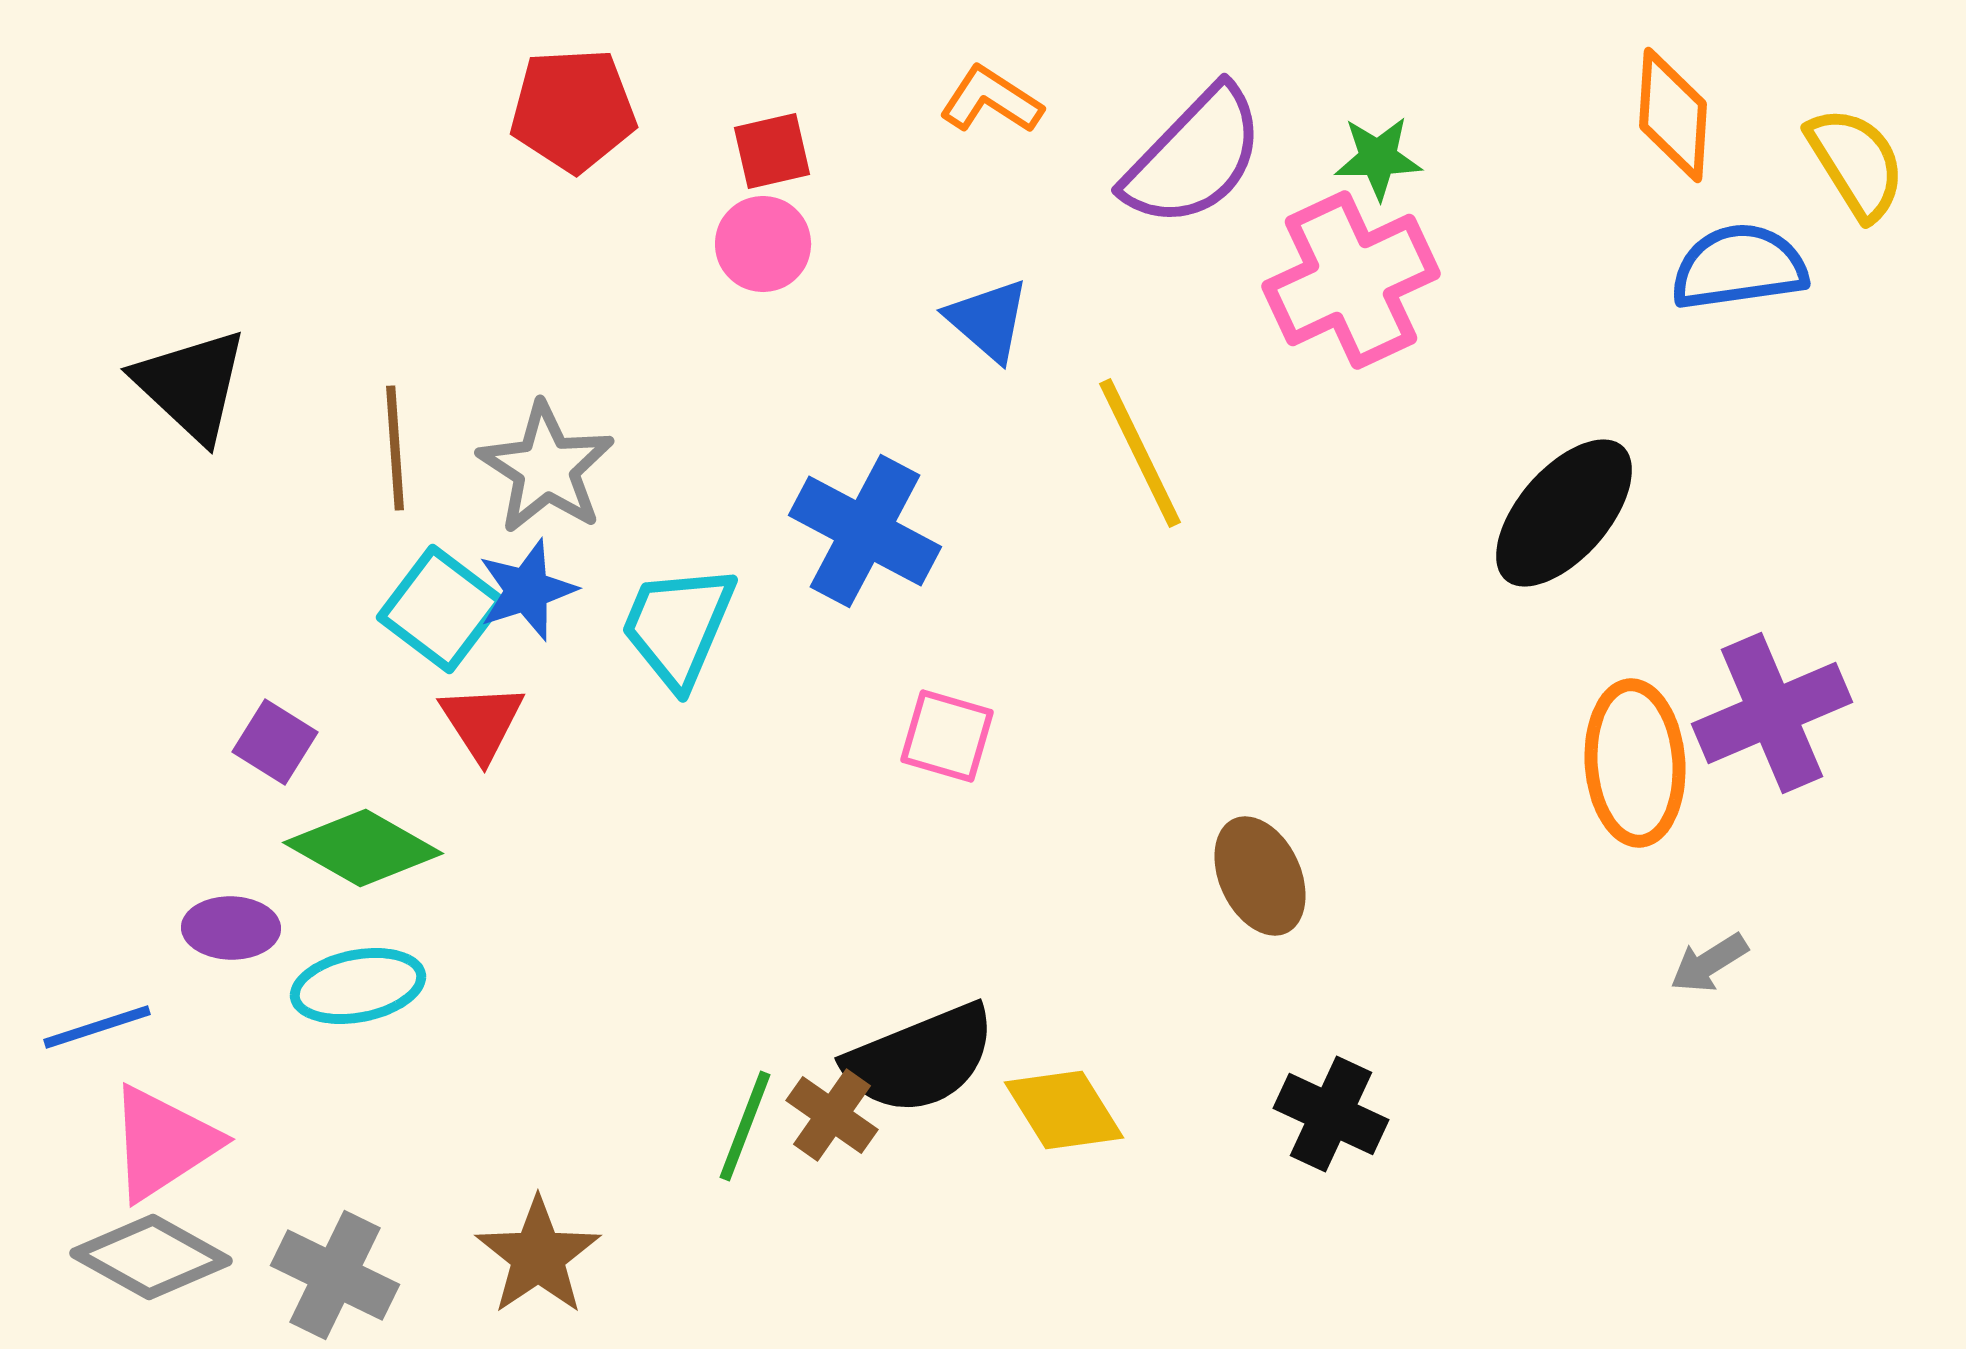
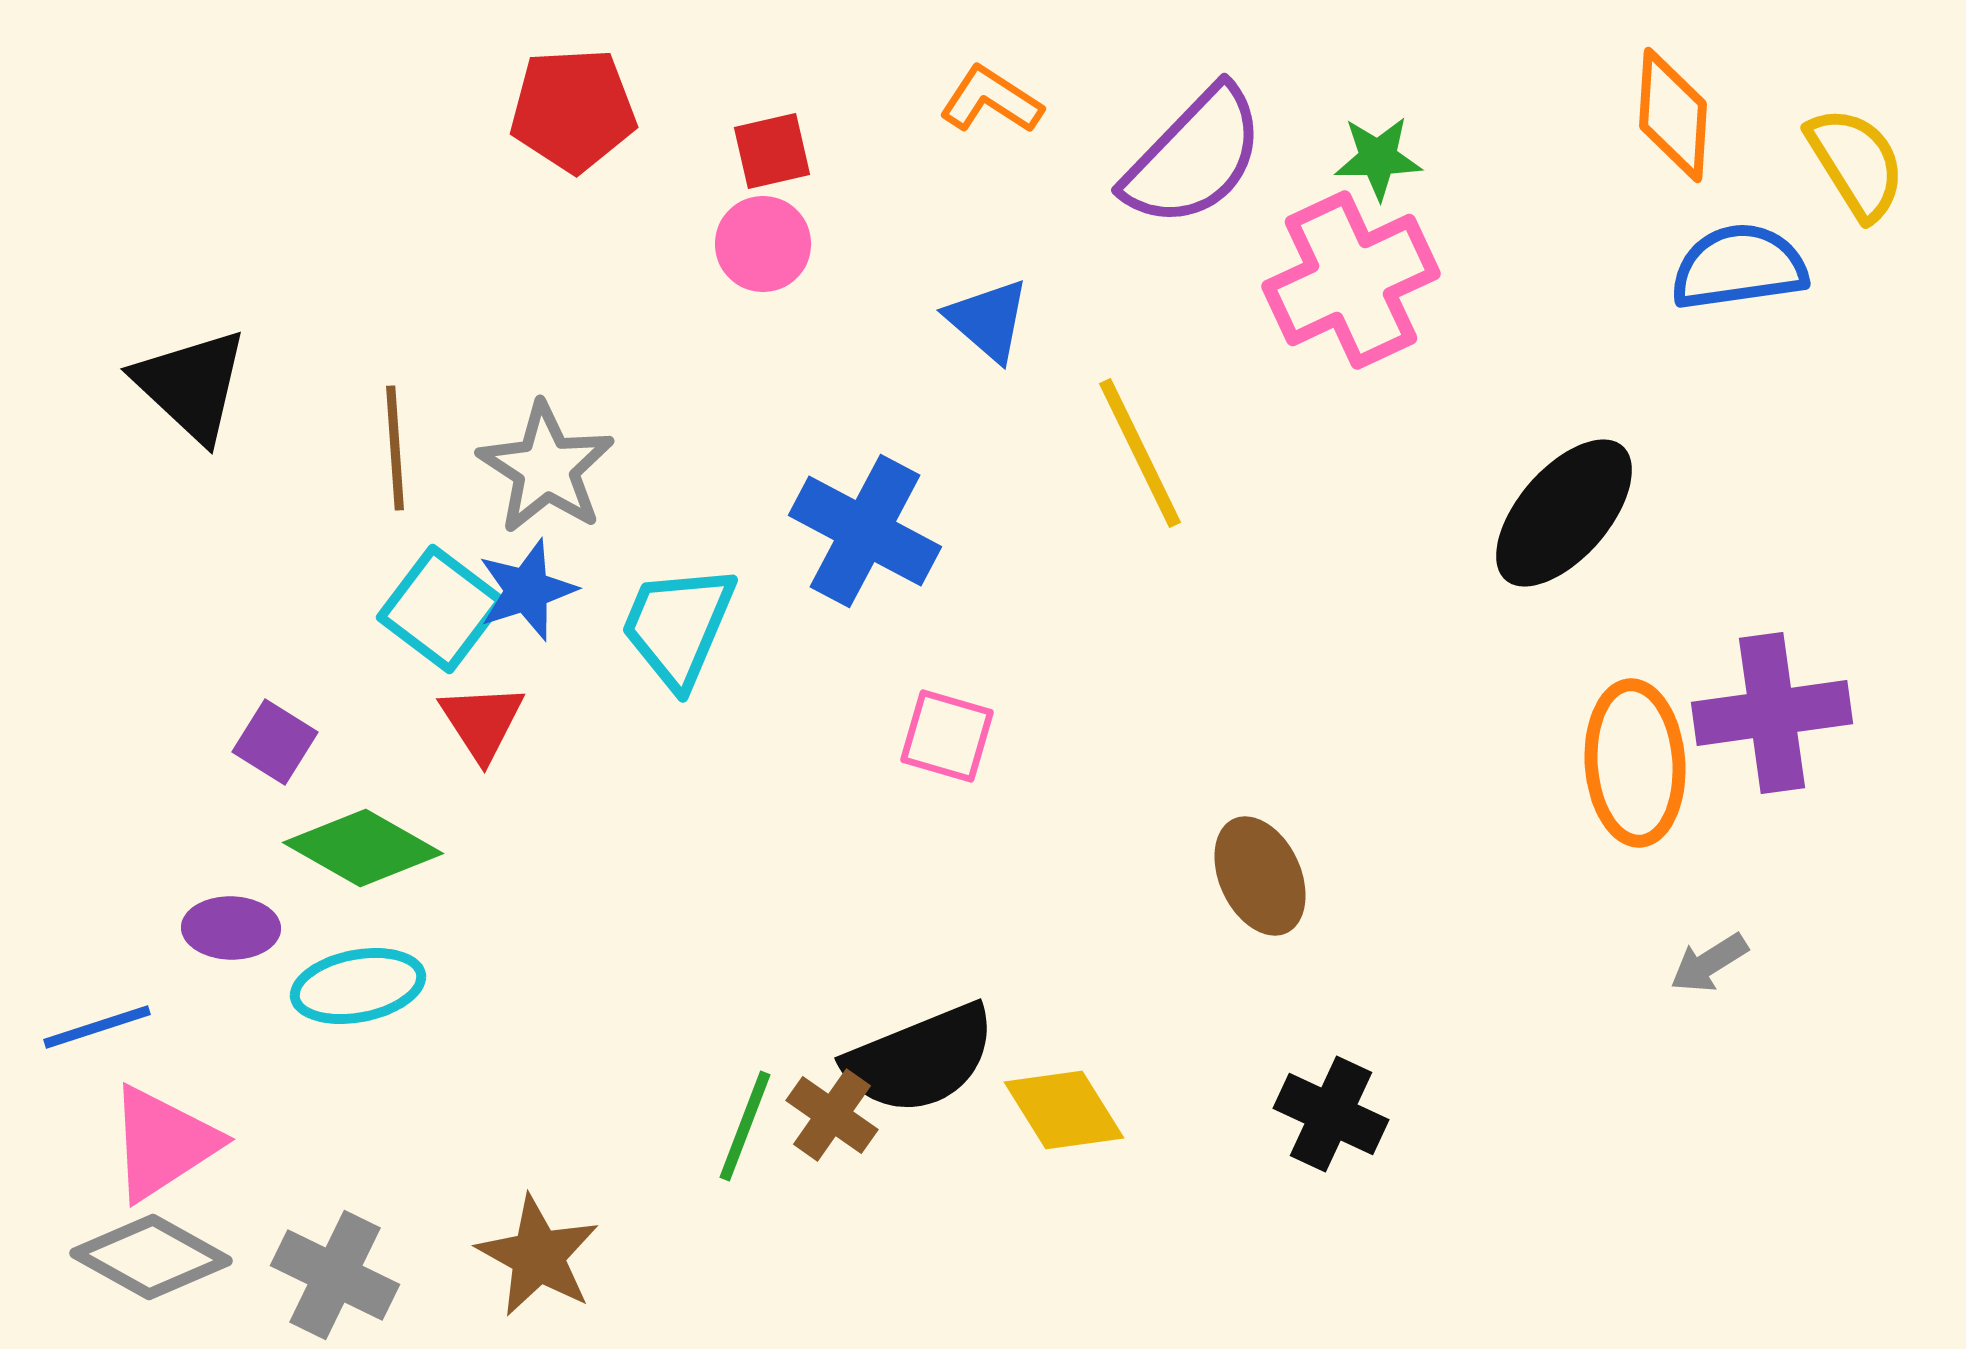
purple cross: rotated 15 degrees clockwise
brown star: rotated 9 degrees counterclockwise
